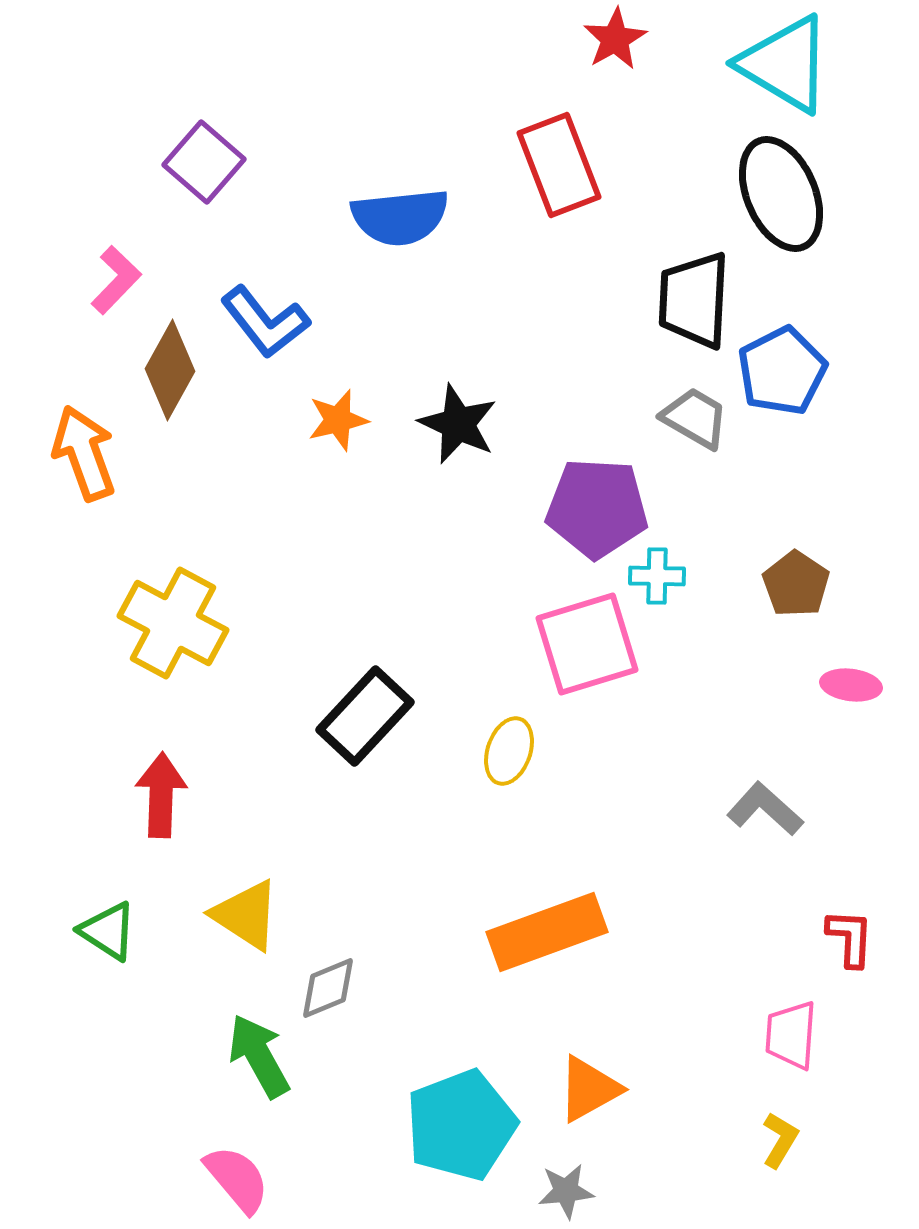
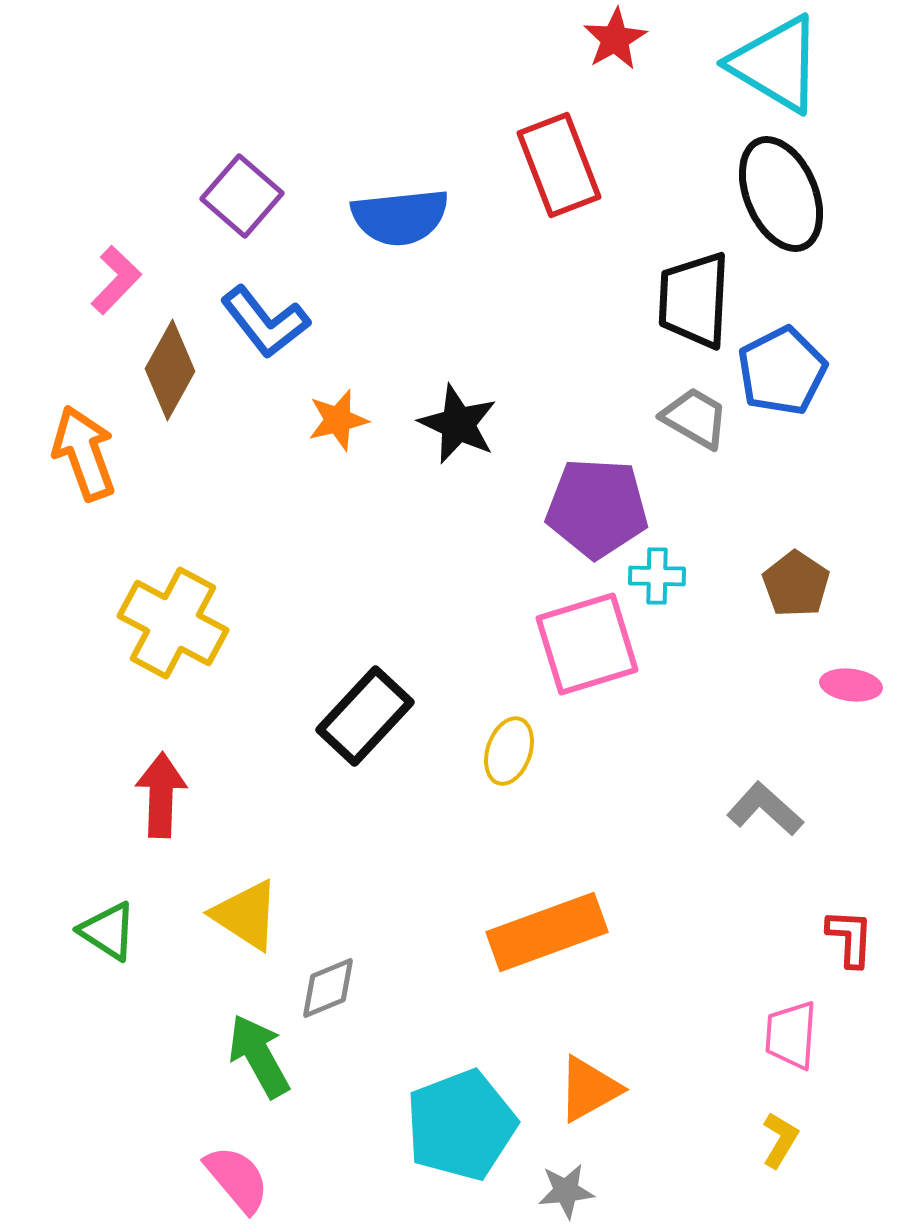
cyan triangle: moved 9 px left
purple square: moved 38 px right, 34 px down
